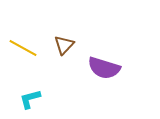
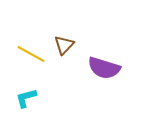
yellow line: moved 8 px right, 6 px down
cyan L-shape: moved 4 px left, 1 px up
